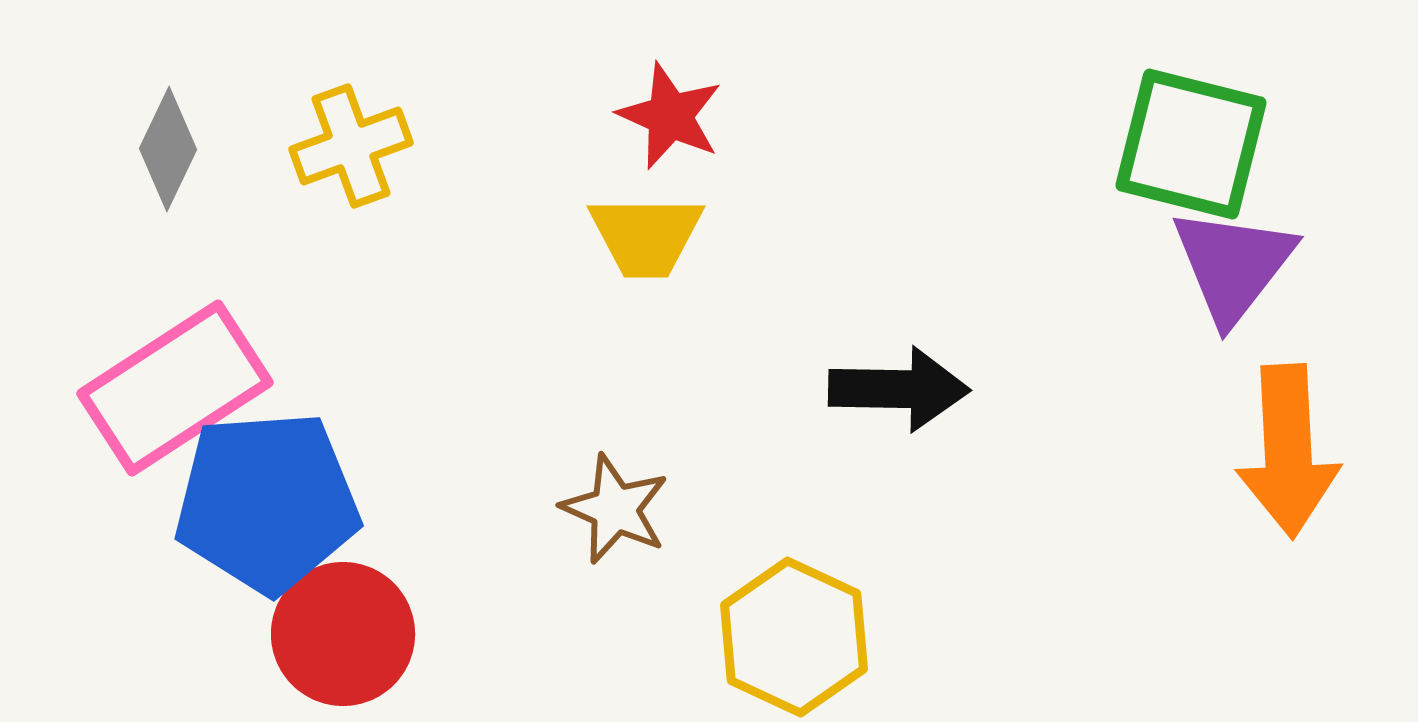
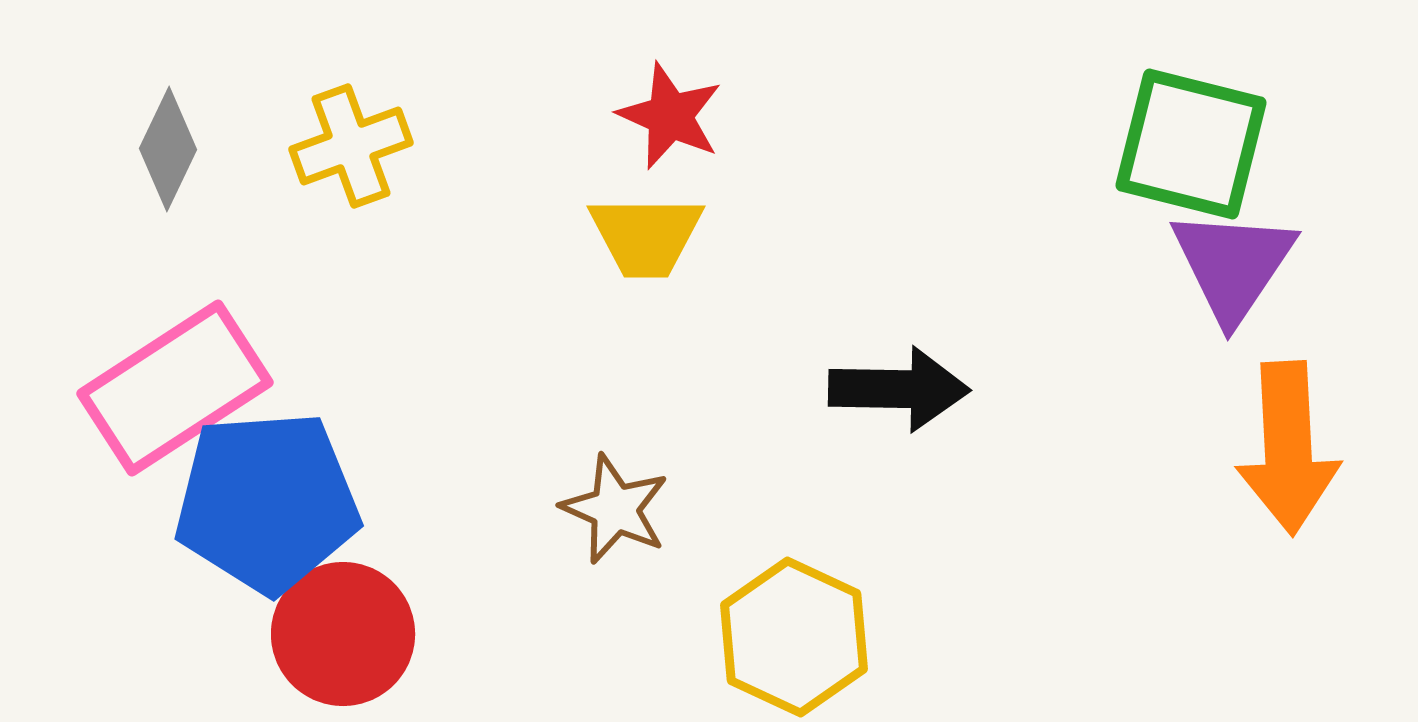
purple triangle: rotated 4 degrees counterclockwise
orange arrow: moved 3 px up
